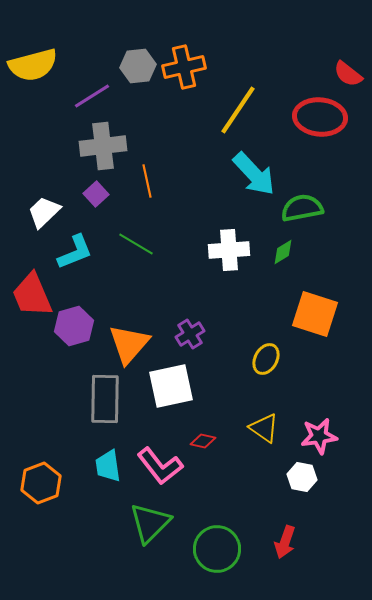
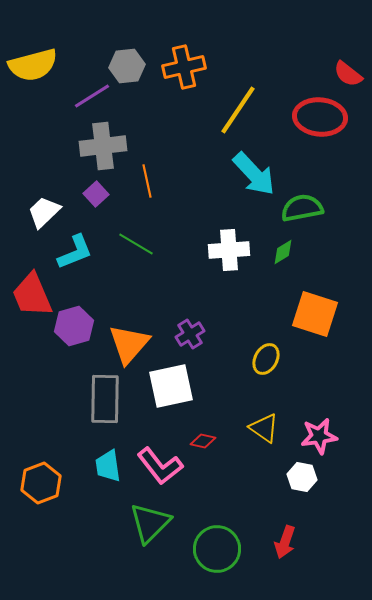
gray hexagon: moved 11 px left
